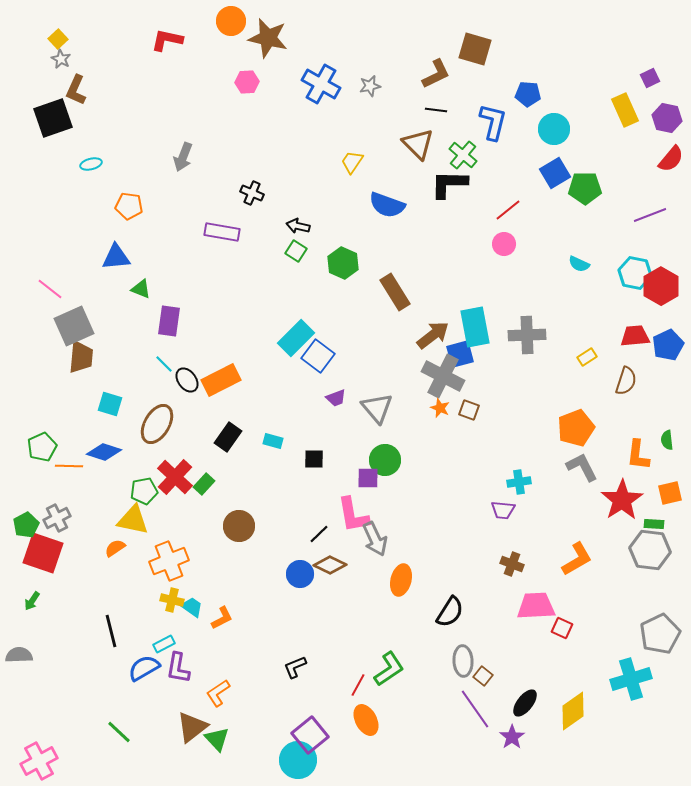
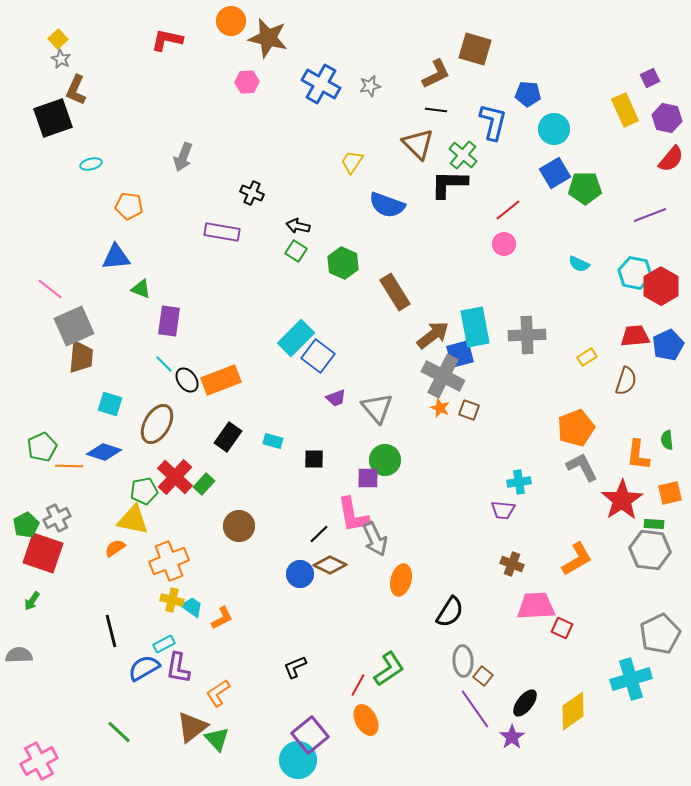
orange rectangle at (221, 380): rotated 6 degrees clockwise
